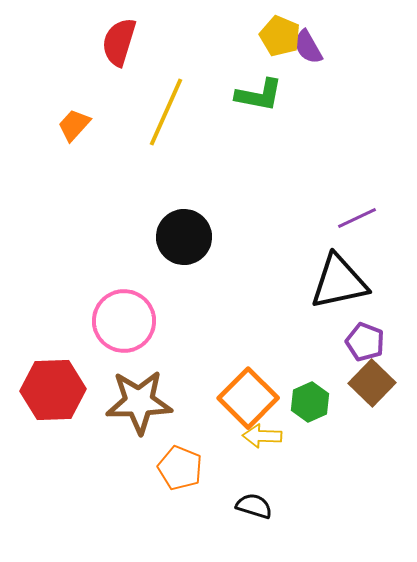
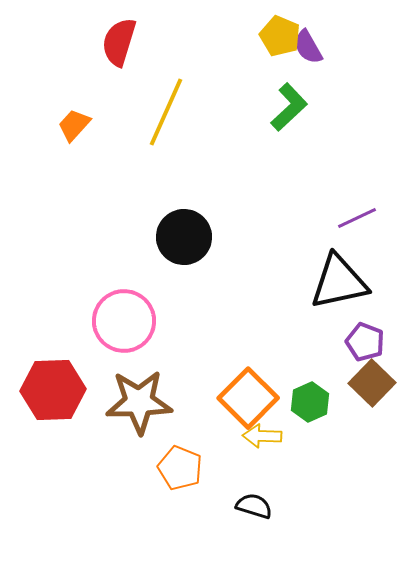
green L-shape: moved 30 px right, 12 px down; rotated 54 degrees counterclockwise
